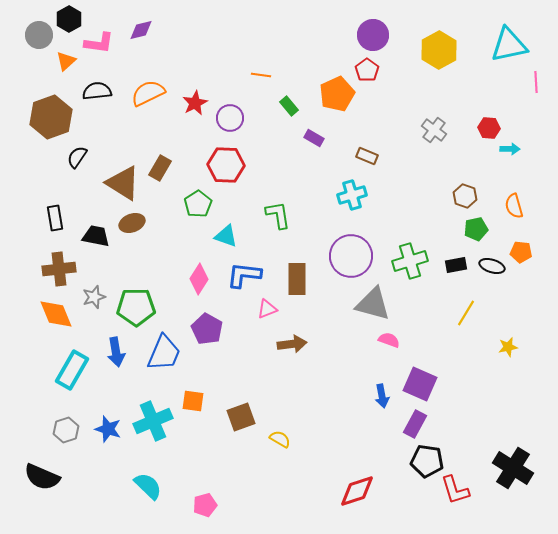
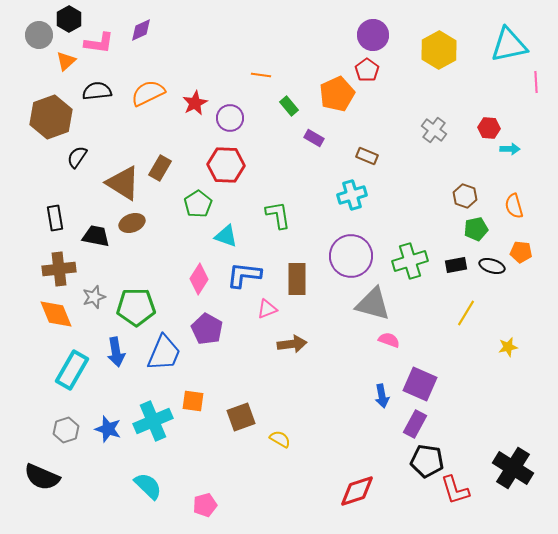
purple diamond at (141, 30): rotated 10 degrees counterclockwise
